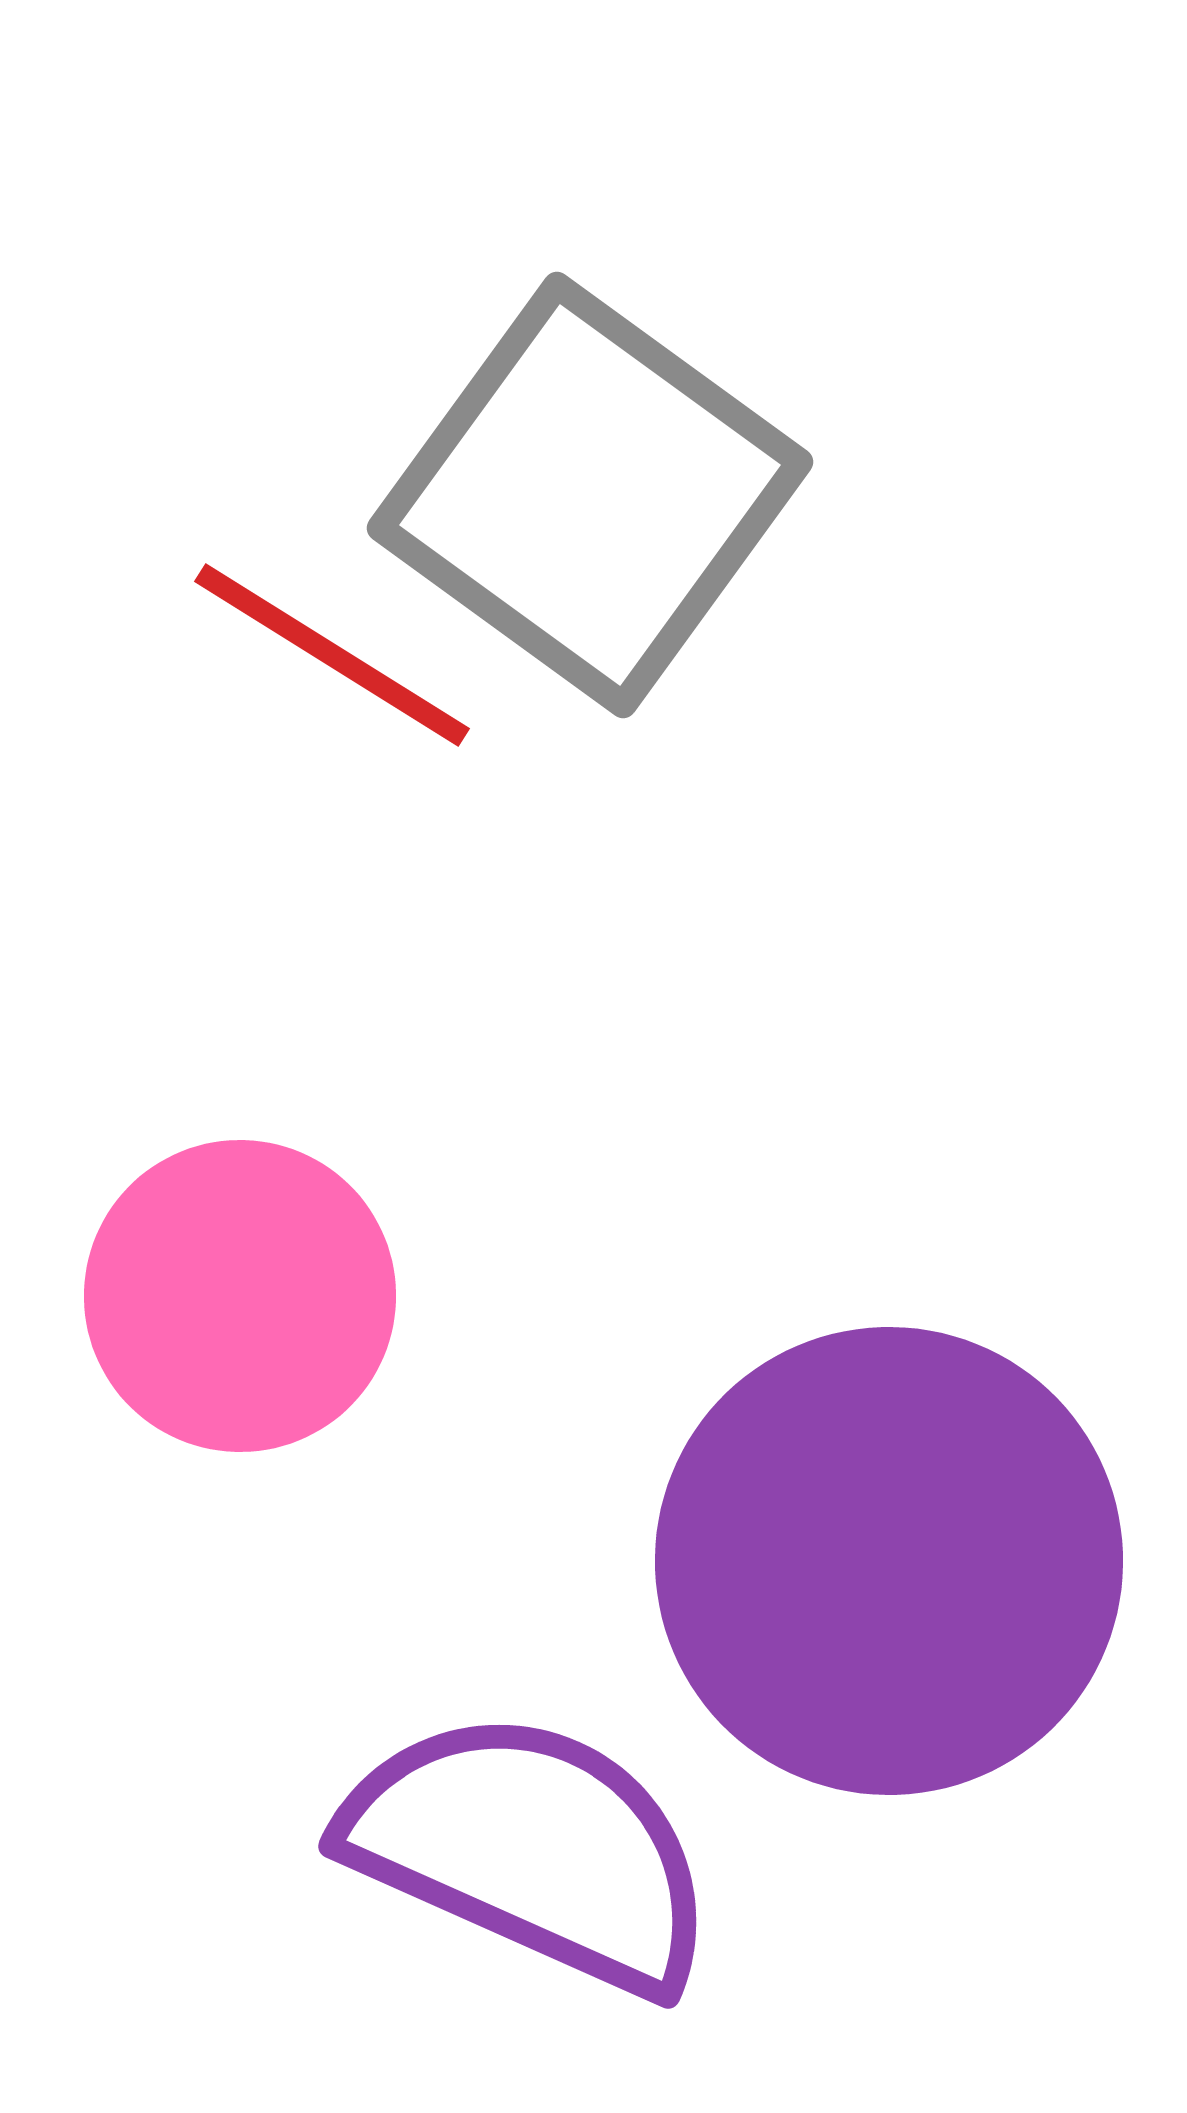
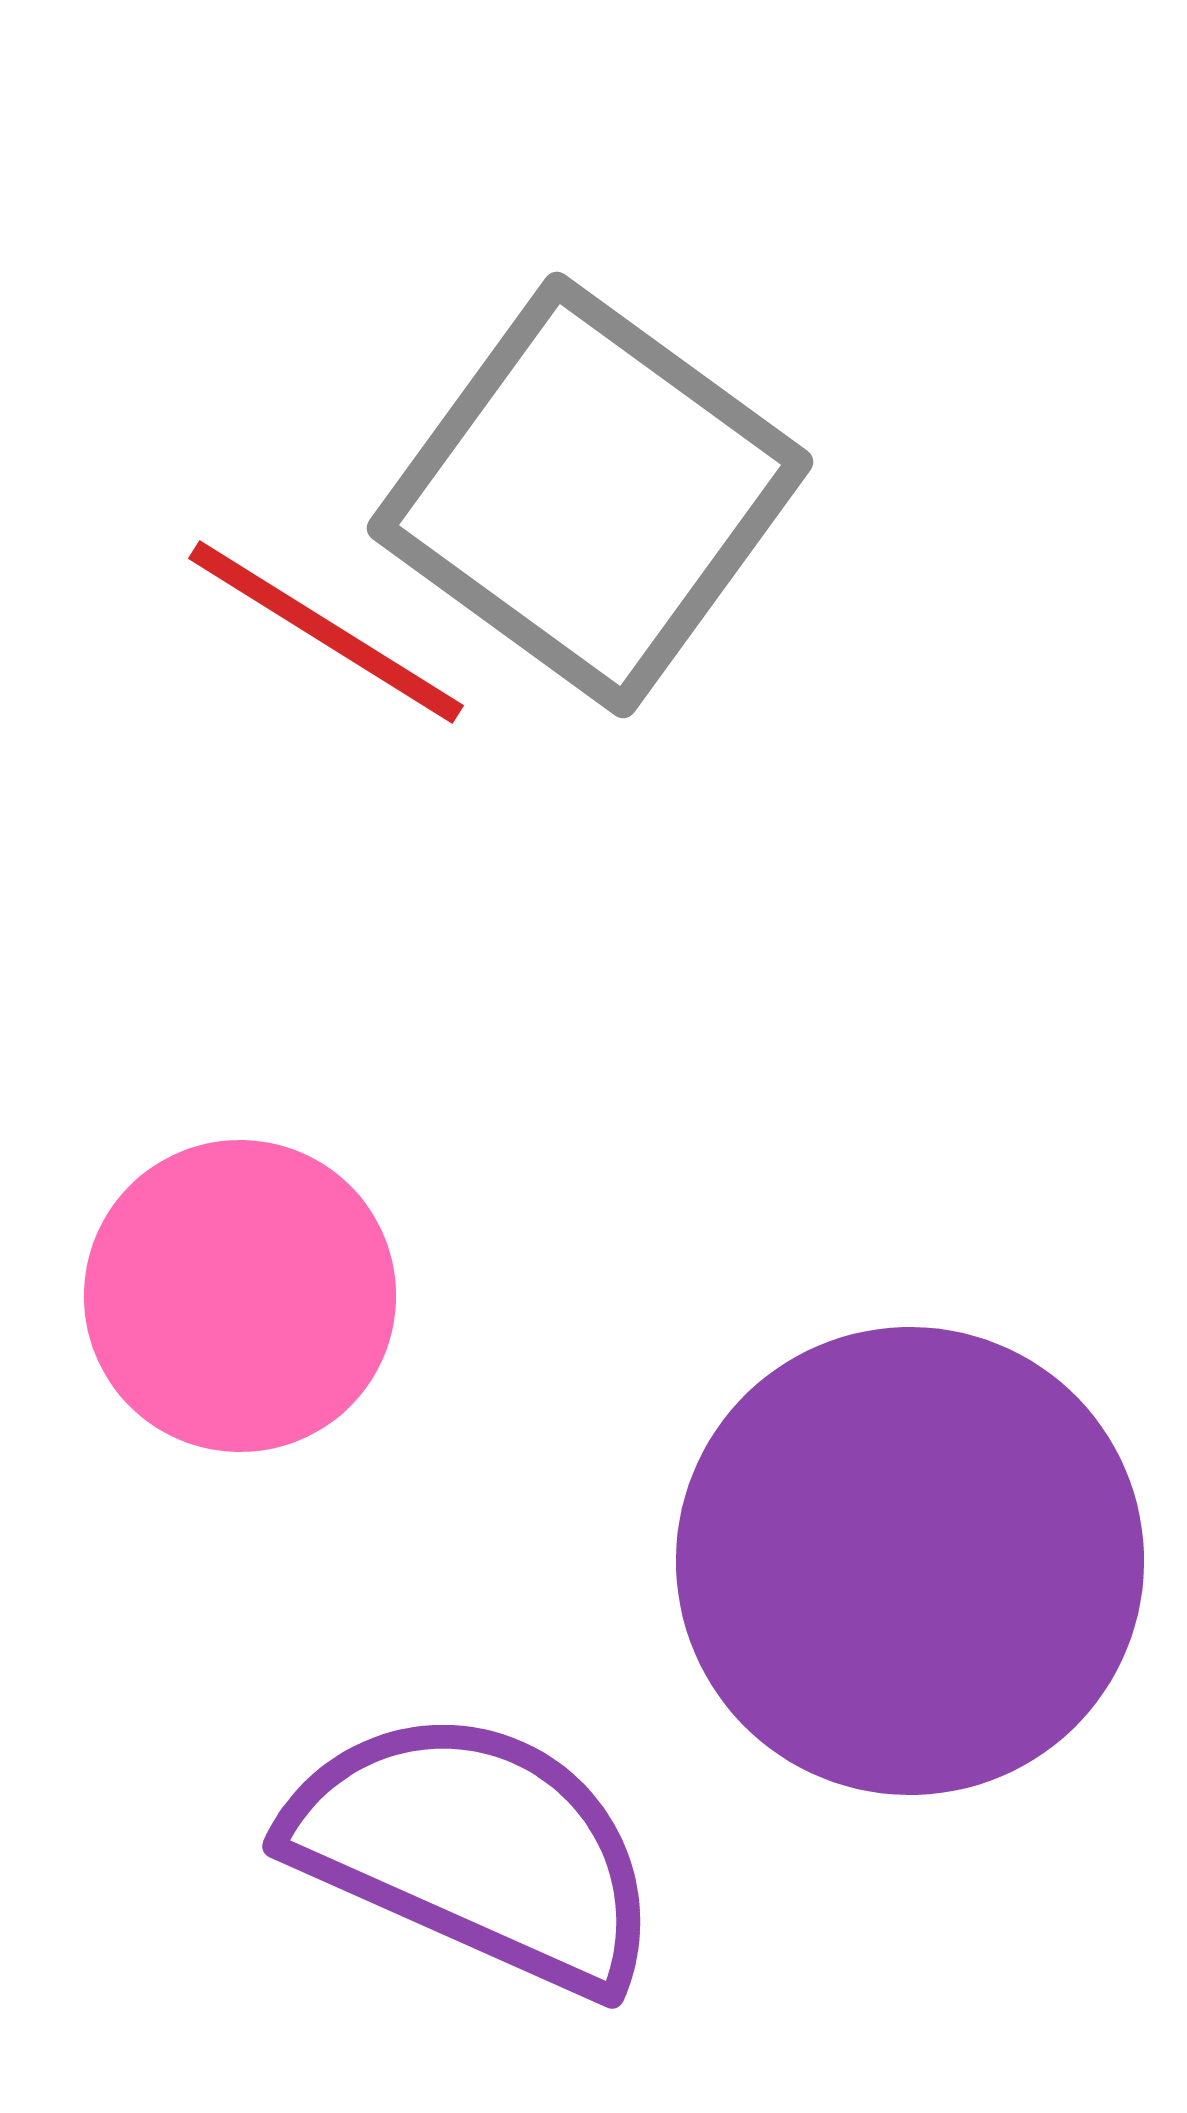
red line: moved 6 px left, 23 px up
purple circle: moved 21 px right
purple semicircle: moved 56 px left
